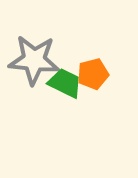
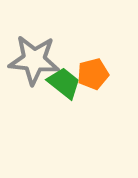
green trapezoid: moved 1 px left; rotated 12 degrees clockwise
